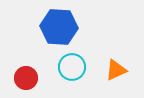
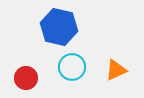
blue hexagon: rotated 9 degrees clockwise
